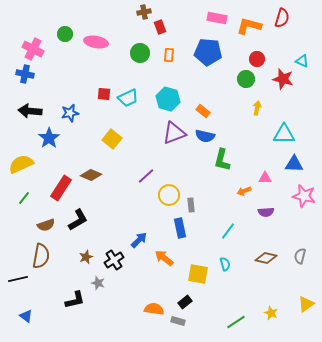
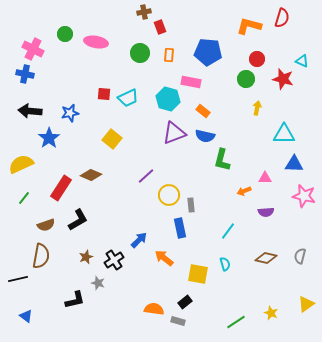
pink rectangle at (217, 18): moved 26 px left, 64 px down
